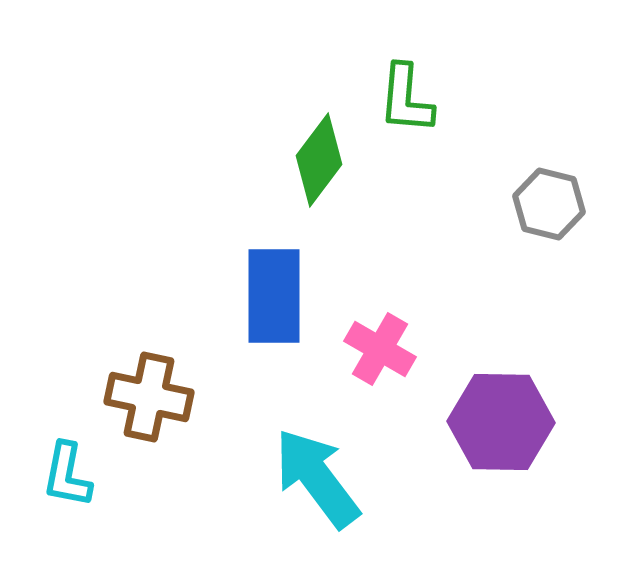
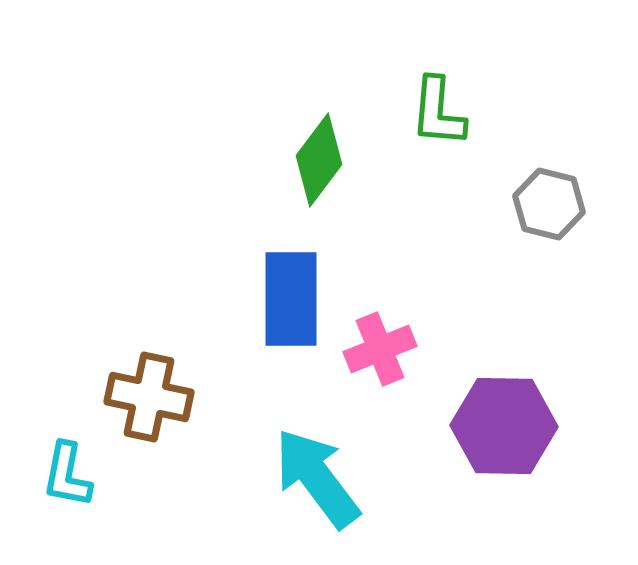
green L-shape: moved 32 px right, 13 px down
blue rectangle: moved 17 px right, 3 px down
pink cross: rotated 38 degrees clockwise
purple hexagon: moved 3 px right, 4 px down
